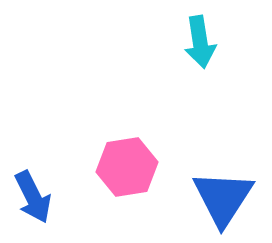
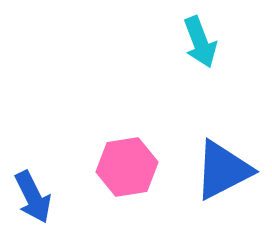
cyan arrow: rotated 12 degrees counterclockwise
blue triangle: moved 28 px up; rotated 30 degrees clockwise
